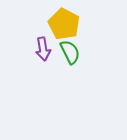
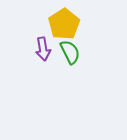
yellow pentagon: rotated 12 degrees clockwise
